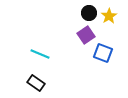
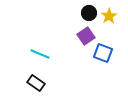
purple square: moved 1 px down
